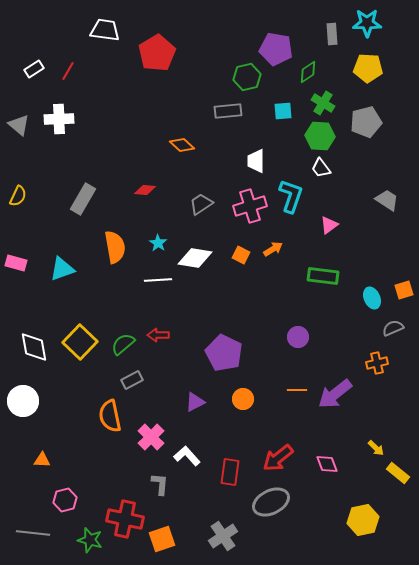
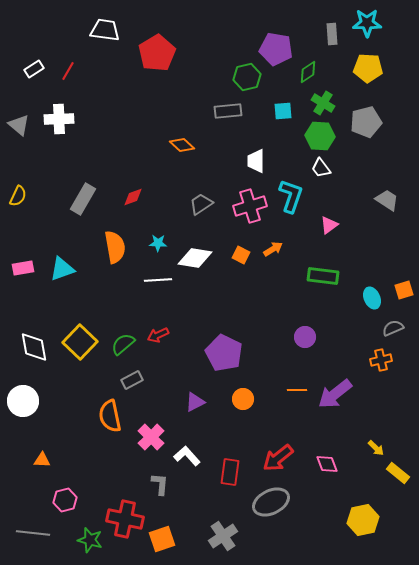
red diamond at (145, 190): moved 12 px left, 7 px down; rotated 25 degrees counterclockwise
cyan star at (158, 243): rotated 30 degrees counterclockwise
pink rectangle at (16, 263): moved 7 px right, 5 px down; rotated 25 degrees counterclockwise
red arrow at (158, 335): rotated 25 degrees counterclockwise
purple circle at (298, 337): moved 7 px right
orange cross at (377, 363): moved 4 px right, 3 px up
